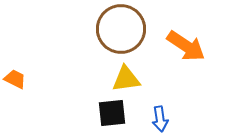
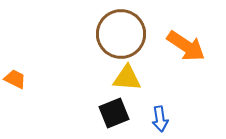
brown circle: moved 5 px down
yellow triangle: moved 1 px right, 1 px up; rotated 12 degrees clockwise
black square: moved 2 px right; rotated 16 degrees counterclockwise
